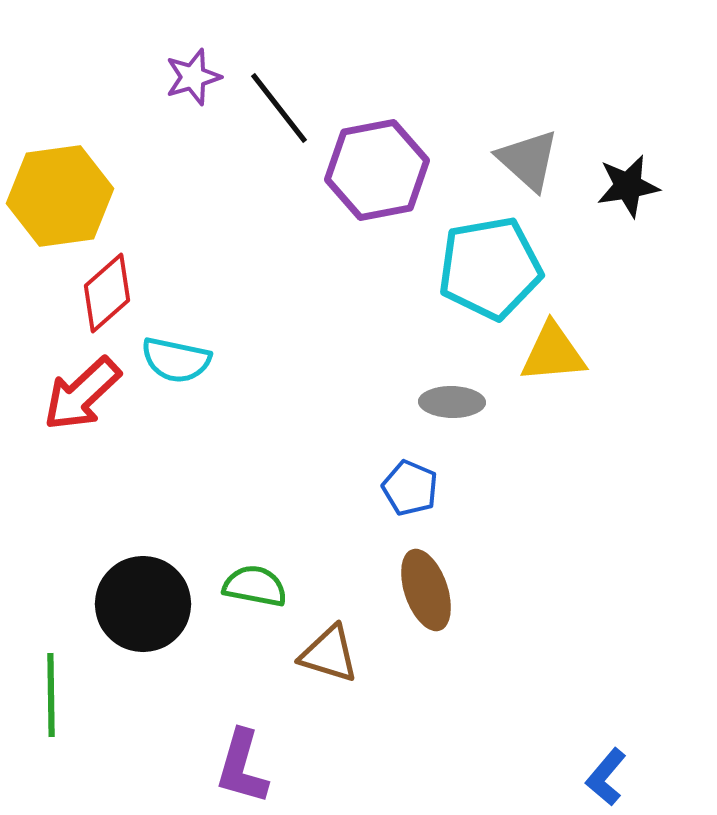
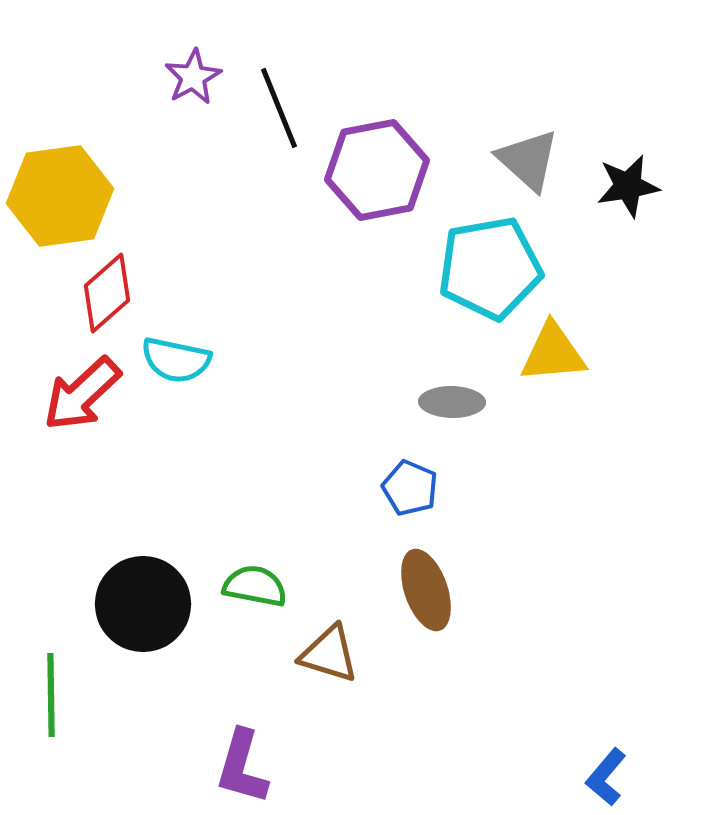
purple star: rotated 12 degrees counterclockwise
black line: rotated 16 degrees clockwise
